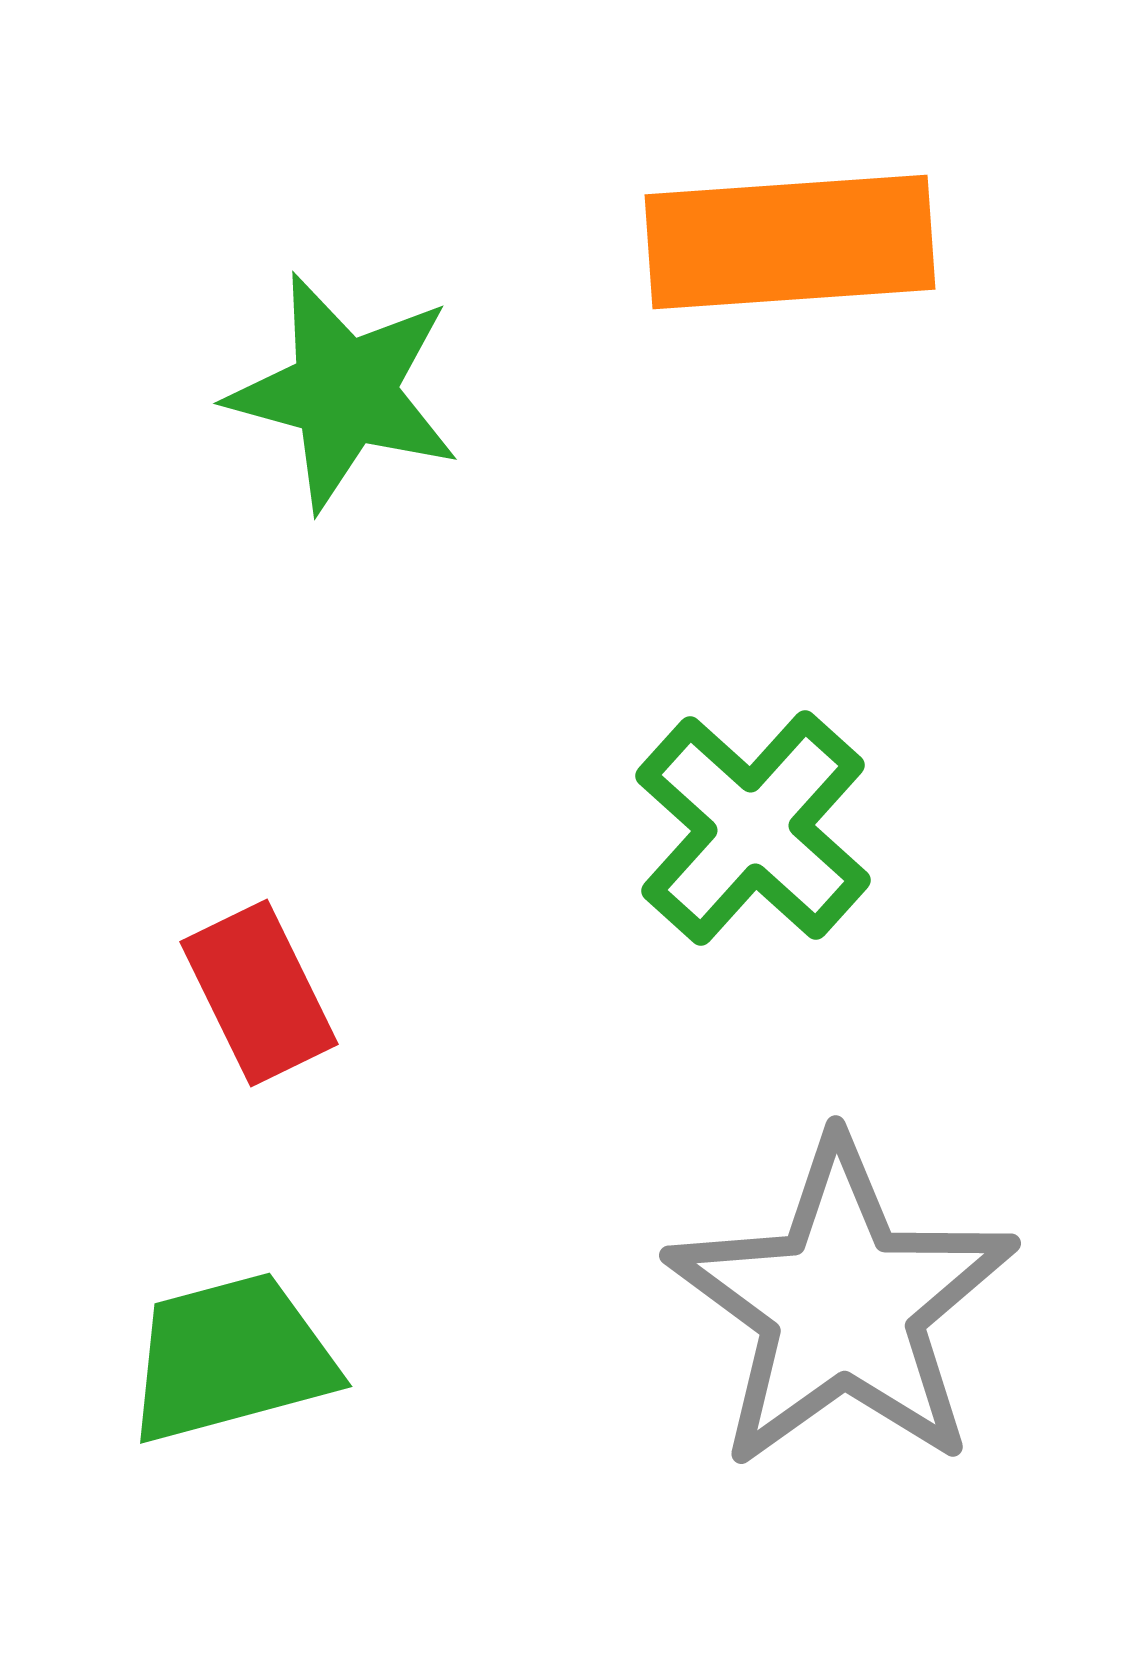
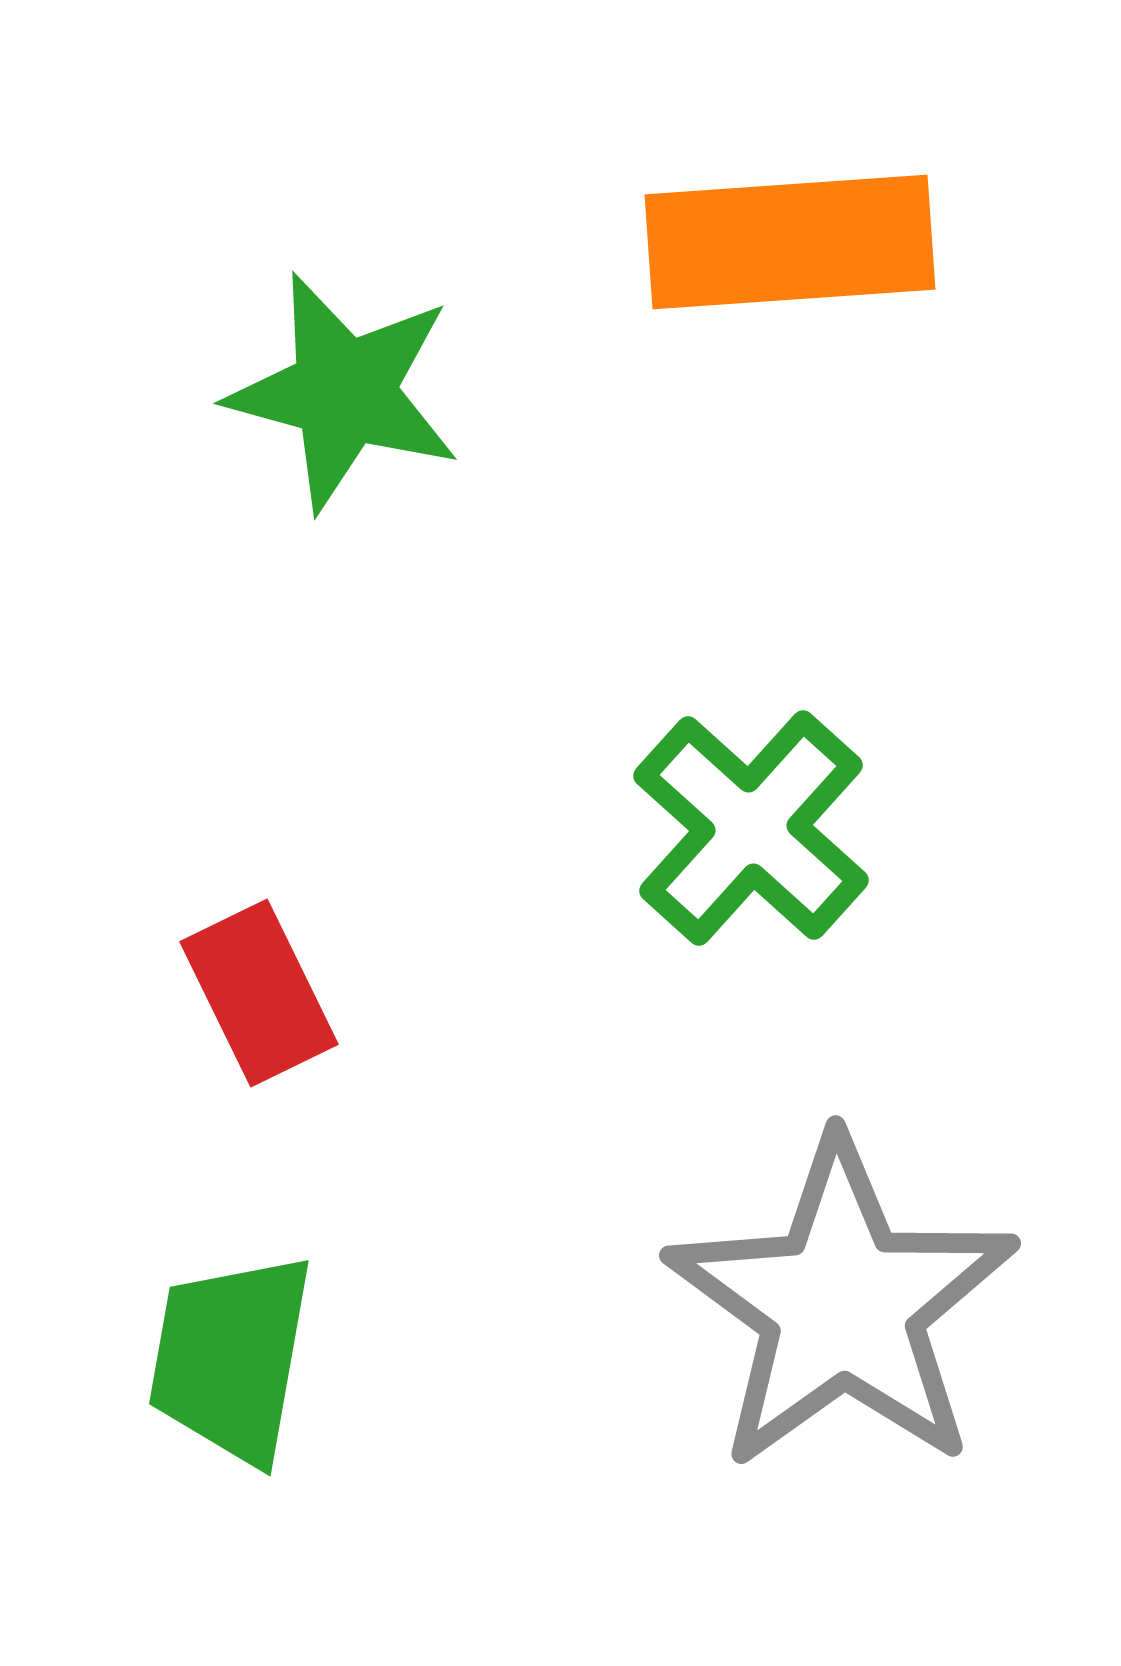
green cross: moved 2 px left
green trapezoid: rotated 65 degrees counterclockwise
